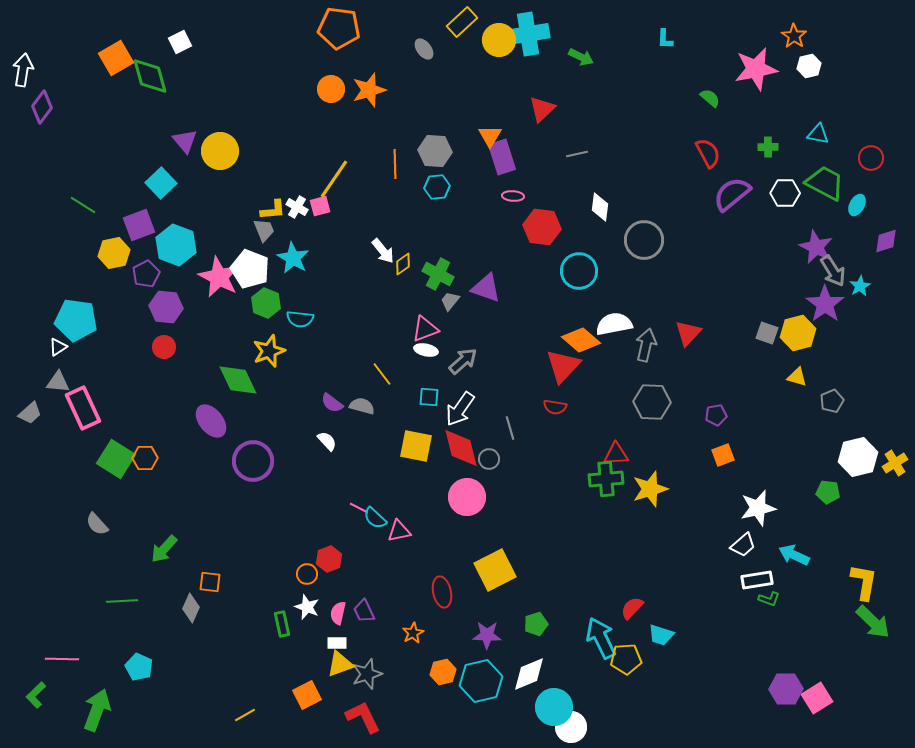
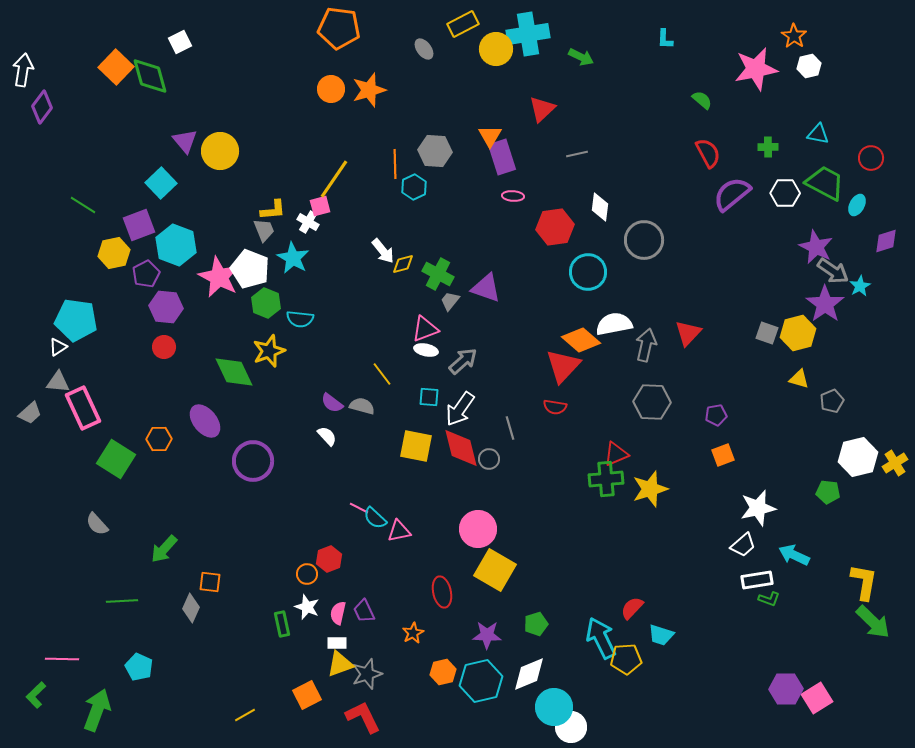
yellow rectangle at (462, 22): moved 1 px right, 2 px down; rotated 16 degrees clockwise
yellow circle at (499, 40): moved 3 px left, 9 px down
orange square at (116, 58): moved 9 px down; rotated 16 degrees counterclockwise
green semicircle at (710, 98): moved 8 px left, 2 px down
cyan hexagon at (437, 187): moved 23 px left; rotated 20 degrees counterclockwise
white cross at (297, 207): moved 11 px right, 15 px down
red hexagon at (542, 227): moved 13 px right; rotated 15 degrees counterclockwise
yellow diamond at (403, 264): rotated 20 degrees clockwise
cyan circle at (579, 271): moved 9 px right, 1 px down
gray arrow at (833, 271): rotated 24 degrees counterclockwise
yellow triangle at (797, 377): moved 2 px right, 2 px down
green diamond at (238, 380): moved 4 px left, 8 px up
purple ellipse at (211, 421): moved 6 px left
white semicircle at (327, 441): moved 5 px up
red triangle at (616, 454): rotated 20 degrees counterclockwise
orange hexagon at (145, 458): moved 14 px right, 19 px up
pink circle at (467, 497): moved 11 px right, 32 px down
yellow square at (495, 570): rotated 33 degrees counterclockwise
